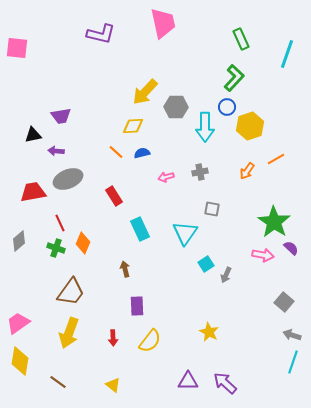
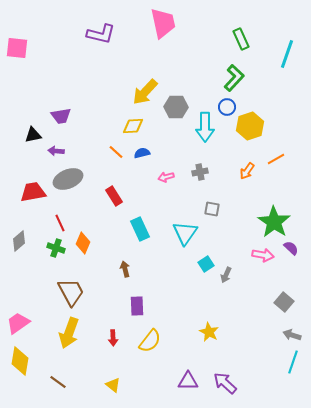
brown trapezoid at (71, 292): rotated 64 degrees counterclockwise
